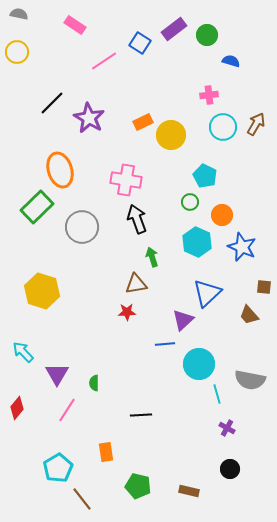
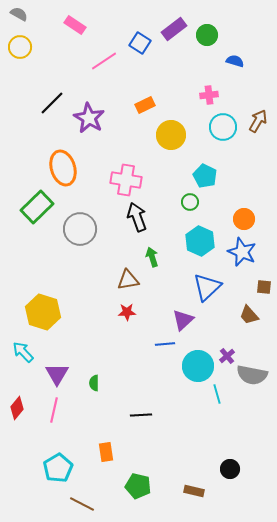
gray semicircle at (19, 14): rotated 18 degrees clockwise
yellow circle at (17, 52): moved 3 px right, 5 px up
blue semicircle at (231, 61): moved 4 px right
orange rectangle at (143, 122): moved 2 px right, 17 px up
brown arrow at (256, 124): moved 2 px right, 3 px up
orange ellipse at (60, 170): moved 3 px right, 2 px up
orange circle at (222, 215): moved 22 px right, 4 px down
black arrow at (137, 219): moved 2 px up
gray circle at (82, 227): moved 2 px left, 2 px down
cyan hexagon at (197, 242): moved 3 px right, 1 px up
blue star at (242, 247): moved 5 px down
brown triangle at (136, 284): moved 8 px left, 4 px up
yellow hexagon at (42, 291): moved 1 px right, 21 px down
blue triangle at (207, 293): moved 6 px up
cyan circle at (199, 364): moved 1 px left, 2 px down
gray semicircle at (250, 380): moved 2 px right, 5 px up
pink line at (67, 410): moved 13 px left; rotated 20 degrees counterclockwise
purple cross at (227, 428): moved 72 px up; rotated 21 degrees clockwise
brown rectangle at (189, 491): moved 5 px right
brown line at (82, 499): moved 5 px down; rotated 25 degrees counterclockwise
